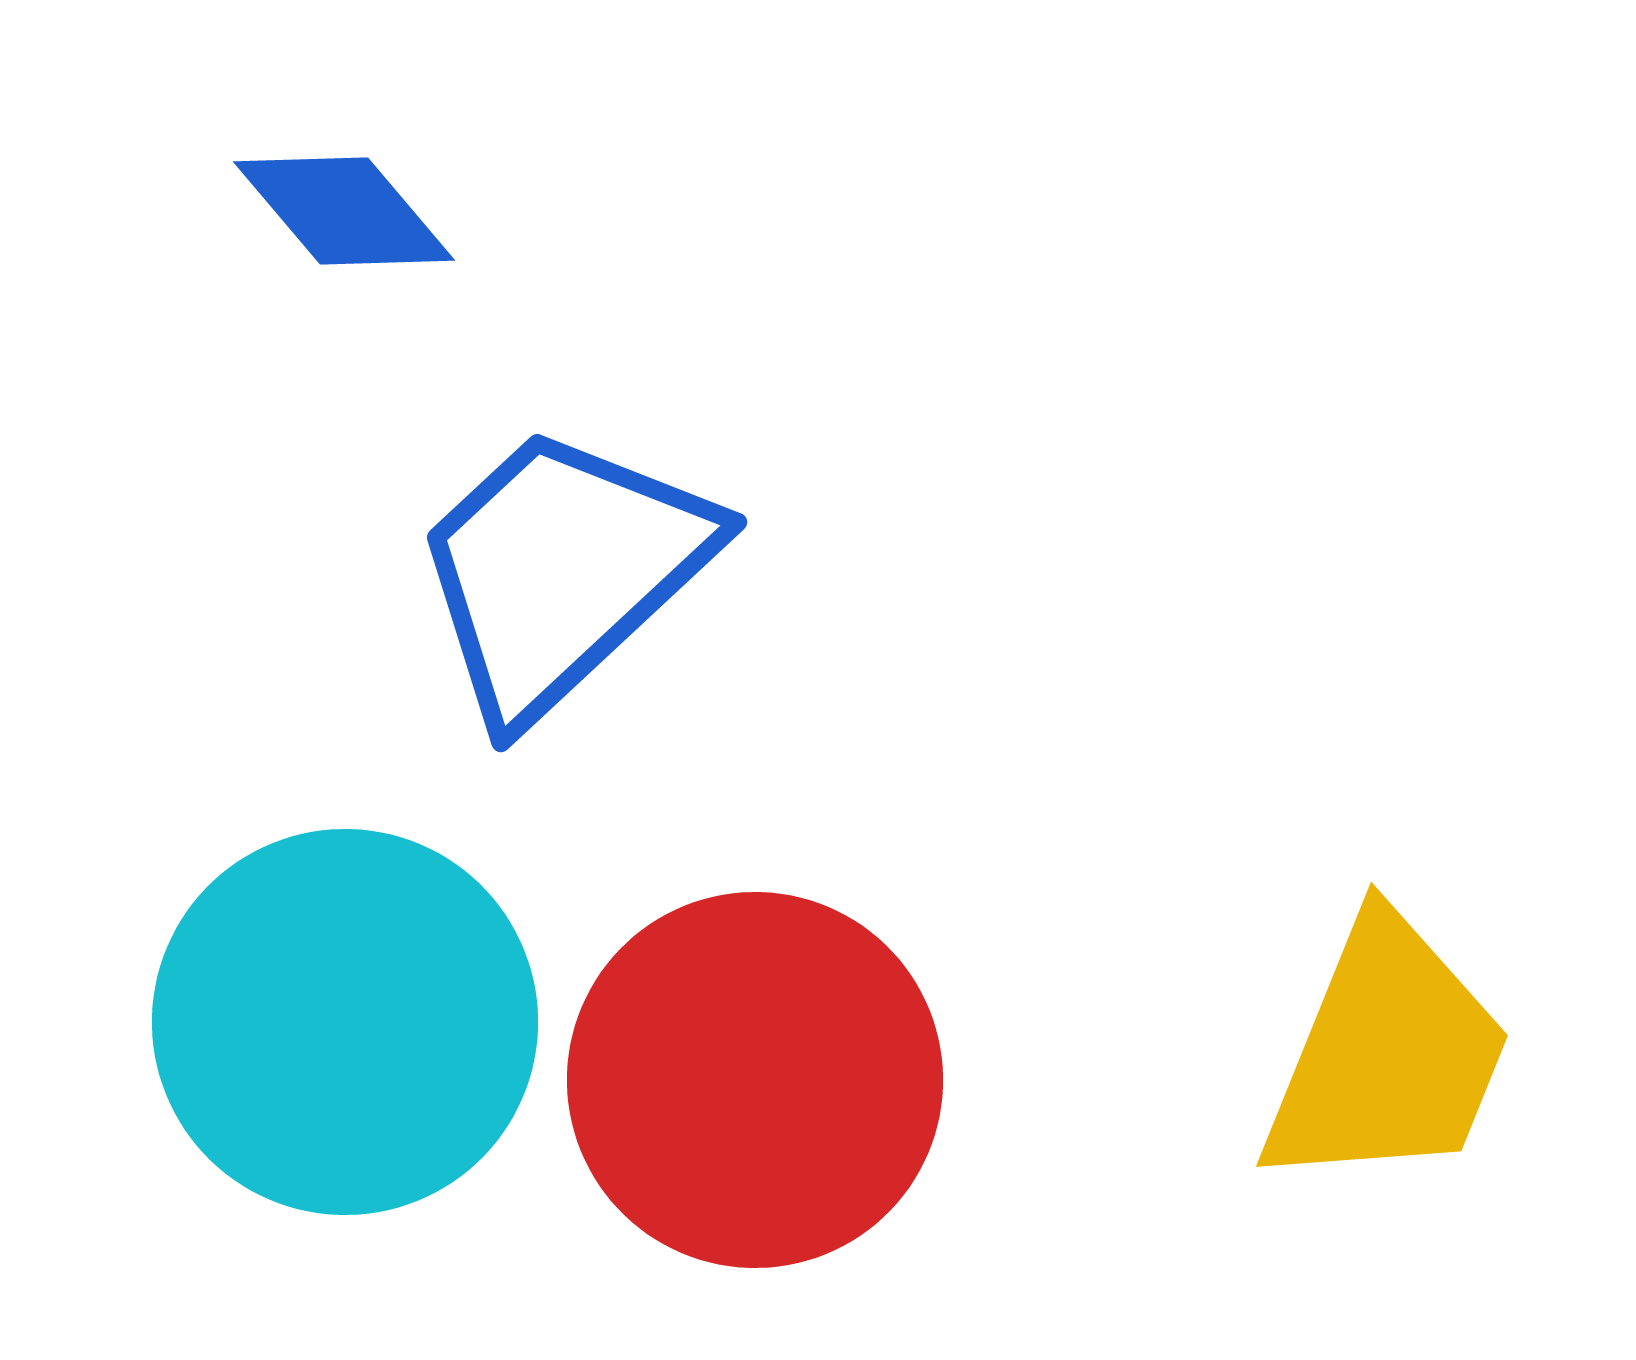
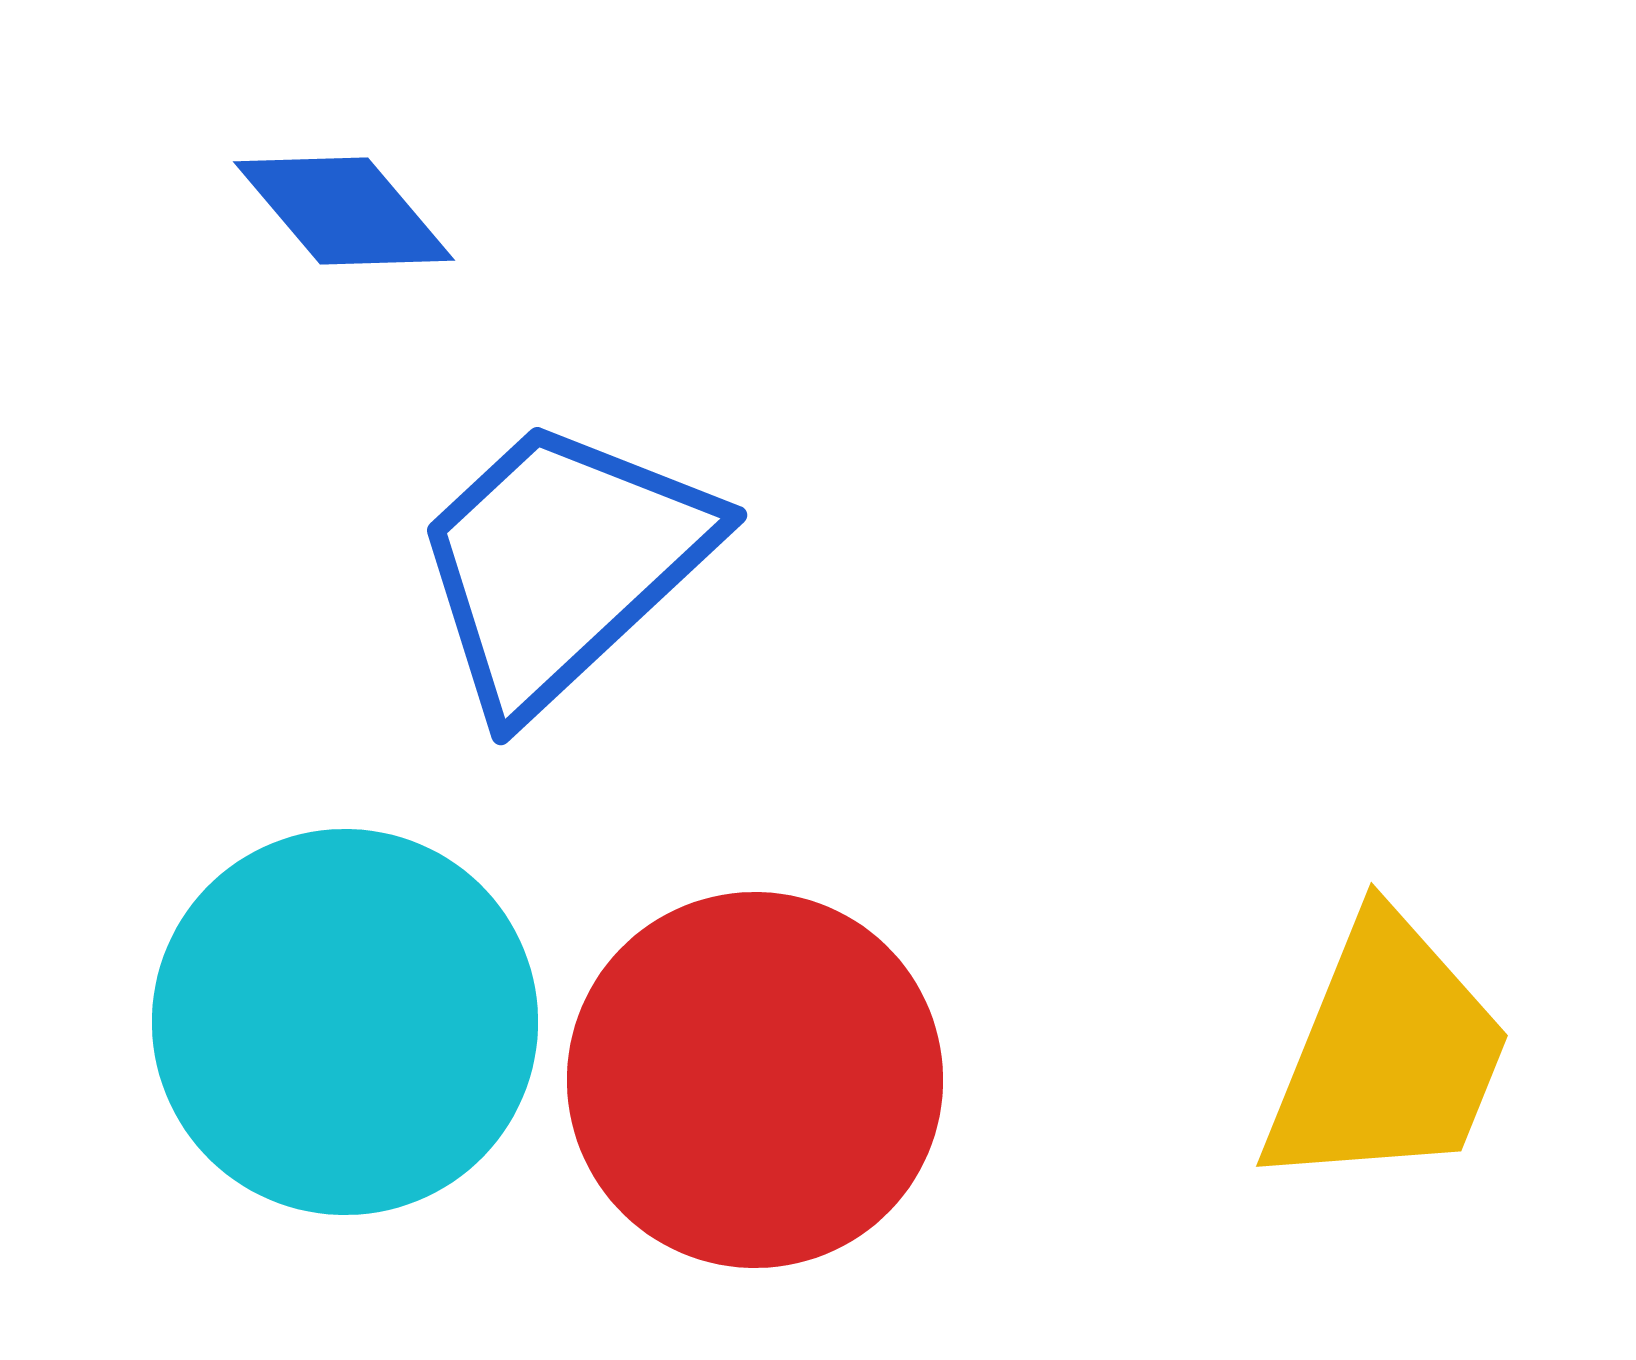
blue trapezoid: moved 7 px up
